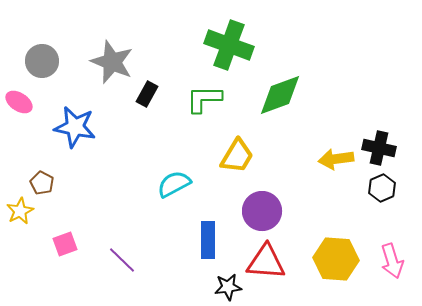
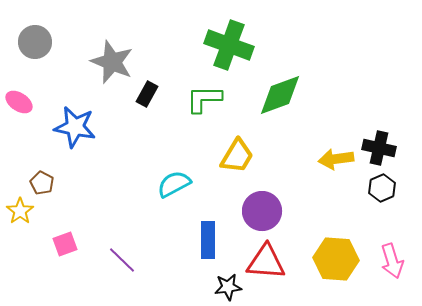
gray circle: moved 7 px left, 19 px up
yellow star: rotated 8 degrees counterclockwise
